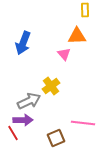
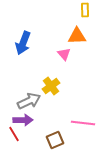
red line: moved 1 px right, 1 px down
brown square: moved 1 px left, 2 px down
